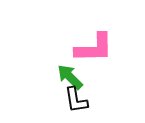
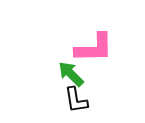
green arrow: moved 1 px right, 3 px up
